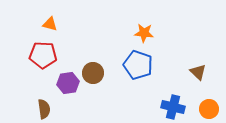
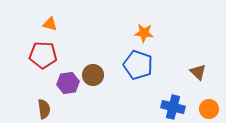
brown circle: moved 2 px down
